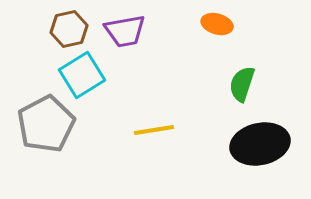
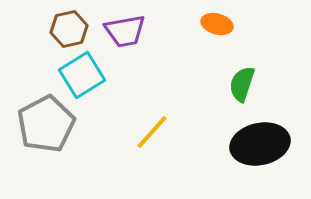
yellow line: moved 2 px left, 2 px down; rotated 39 degrees counterclockwise
